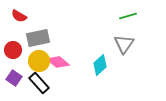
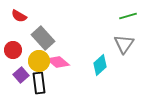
gray rectangle: moved 5 px right; rotated 60 degrees clockwise
purple square: moved 7 px right, 3 px up; rotated 14 degrees clockwise
black rectangle: rotated 35 degrees clockwise
